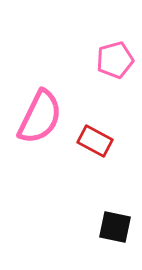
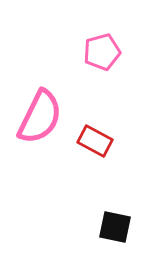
pink pentagon: moved 13 px left, 8 px up
